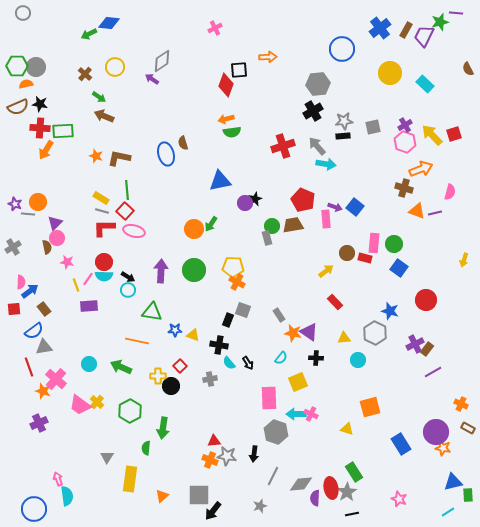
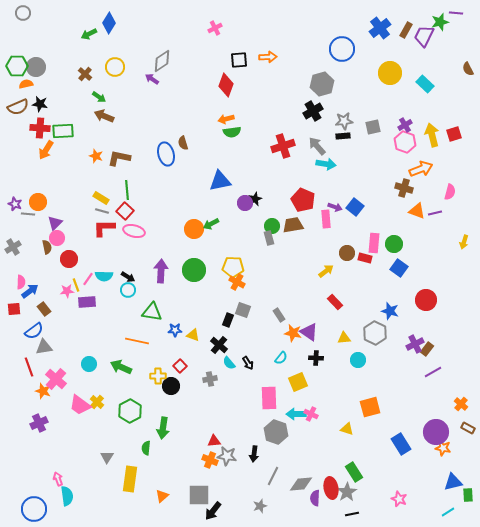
blue diamond at (109, 23): rotated 65 degrees counterclockwise
black square at (239, 70): moved 10 px up
gray hexagon at (318, 84): moved 4 px right; rotated 10 degrees counterclockwise
yellow arrow at (432, 135): rotated 30 degrees clockwise
green arrow at (211, 224): rotated 28 degrees clockwise
gray rectangle at (267, 238): moved 2 px right
yellow arrow at (464, 260): moved 18 px up
pink star at (67, 262): moved 29 px down; rotated 16 degrees counterclockwise
red circle at (104, 262): moved 35 px left, 3 px up
purple rectangle at (89, 306): moved 2 px left, 4 px up
black cross at (219, 345): rotated 30 degrees clockwise
orange cross at (461, 404): rotated 16 degrees clockwise
